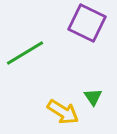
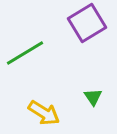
purple square: rotated 33 degrees clockwise
yellow arrow: moved 19 px left, 1 px down
